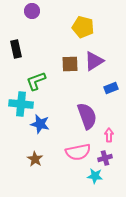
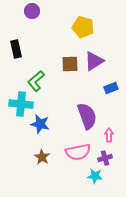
green L-shape: rotated 20 degrees counterclockwise
brown star: moved 7 px right, 2 px up
